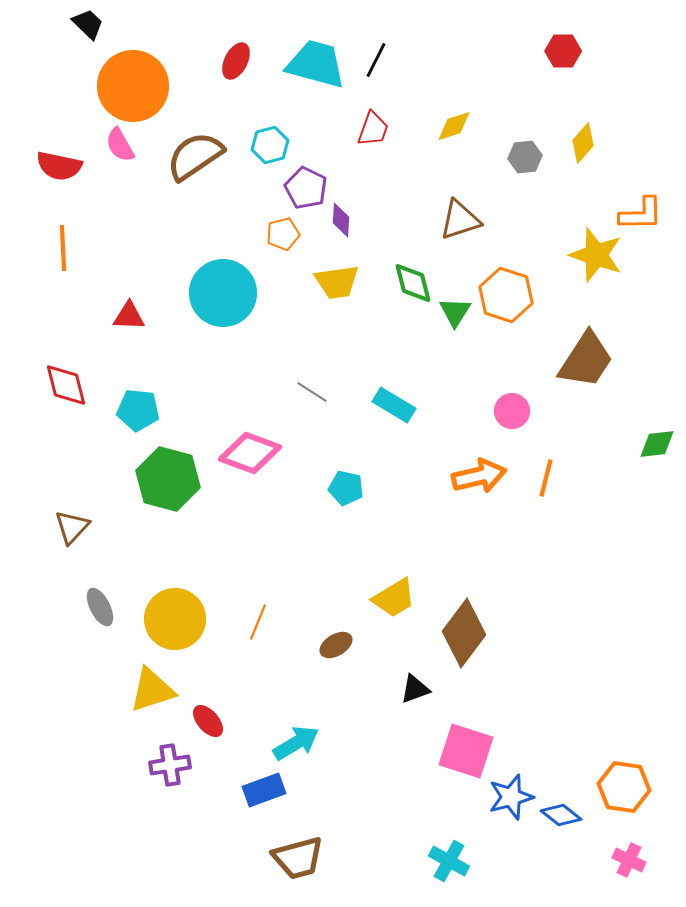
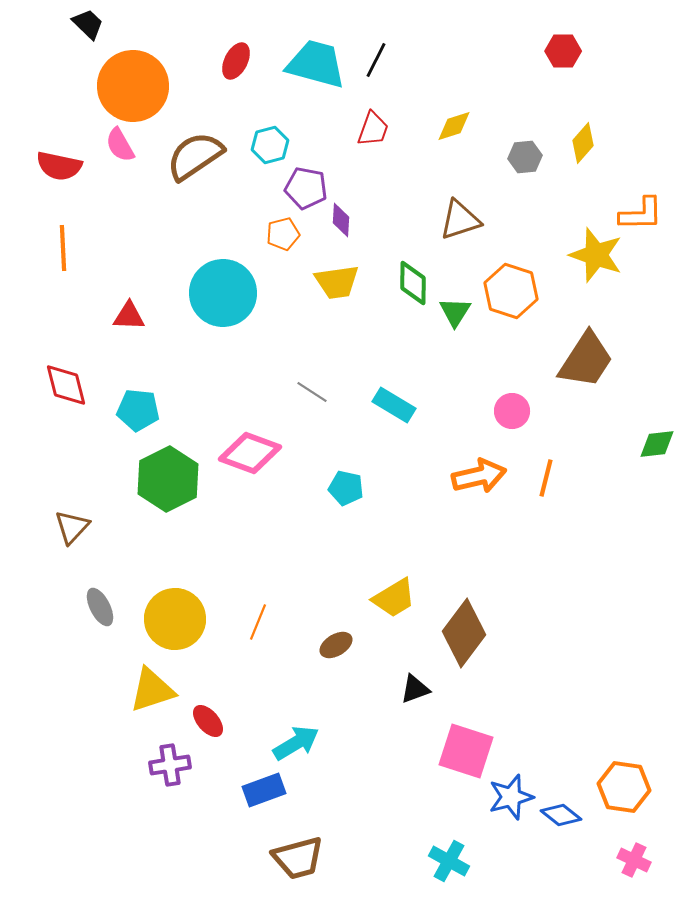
purple pentagon at (306, 188): rotated 15 degrees counterclockwise
green diamond at (413, 283): rotated 15 degrees clockwise
orange hexagon at (506, 295): moved 5 px right, 4 px up
green hexagon at (168, 479): rotated 18 degrees clockwise
pink cross at (629, 860): moved 5 px right
